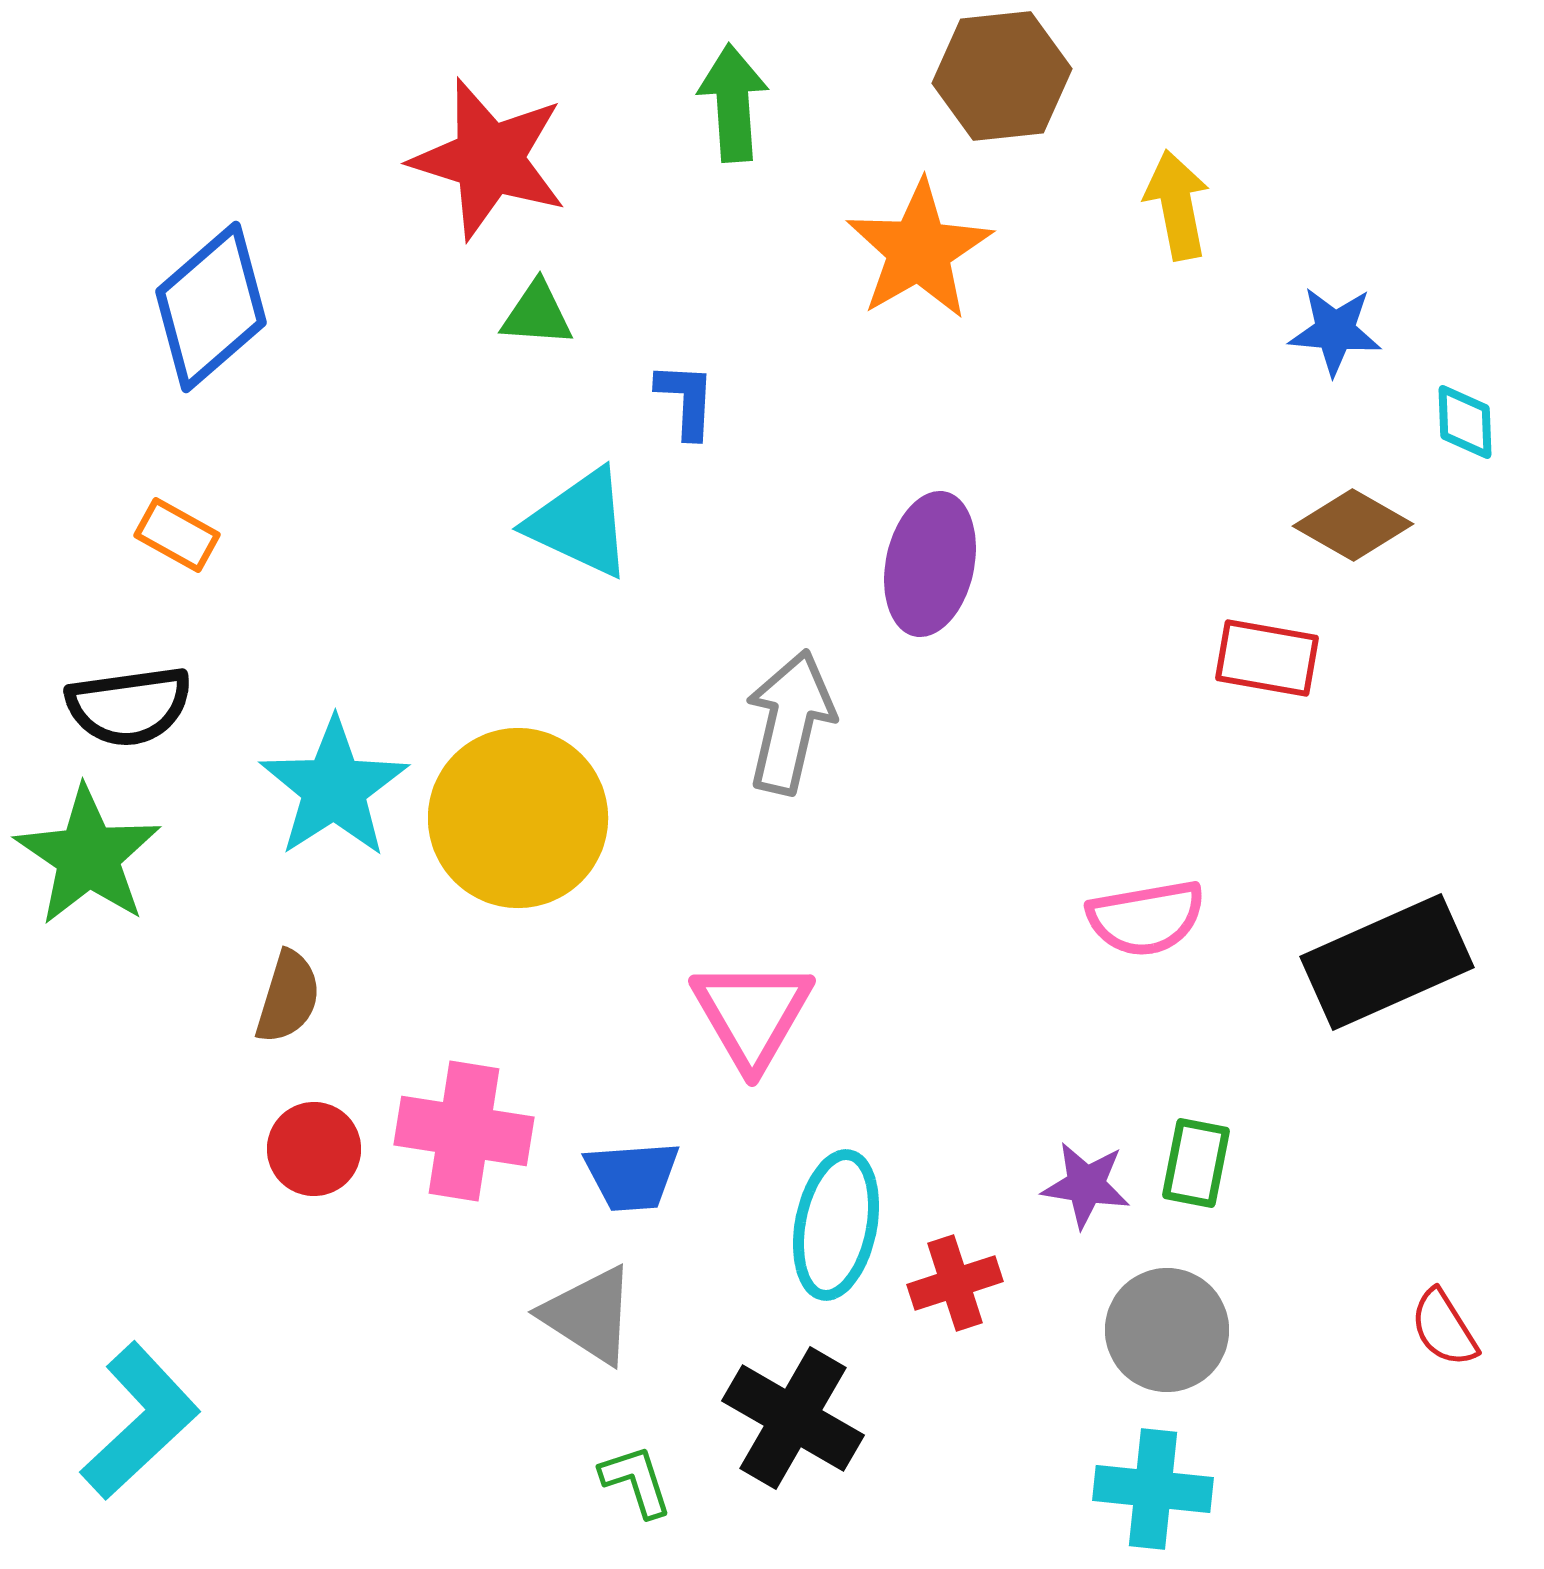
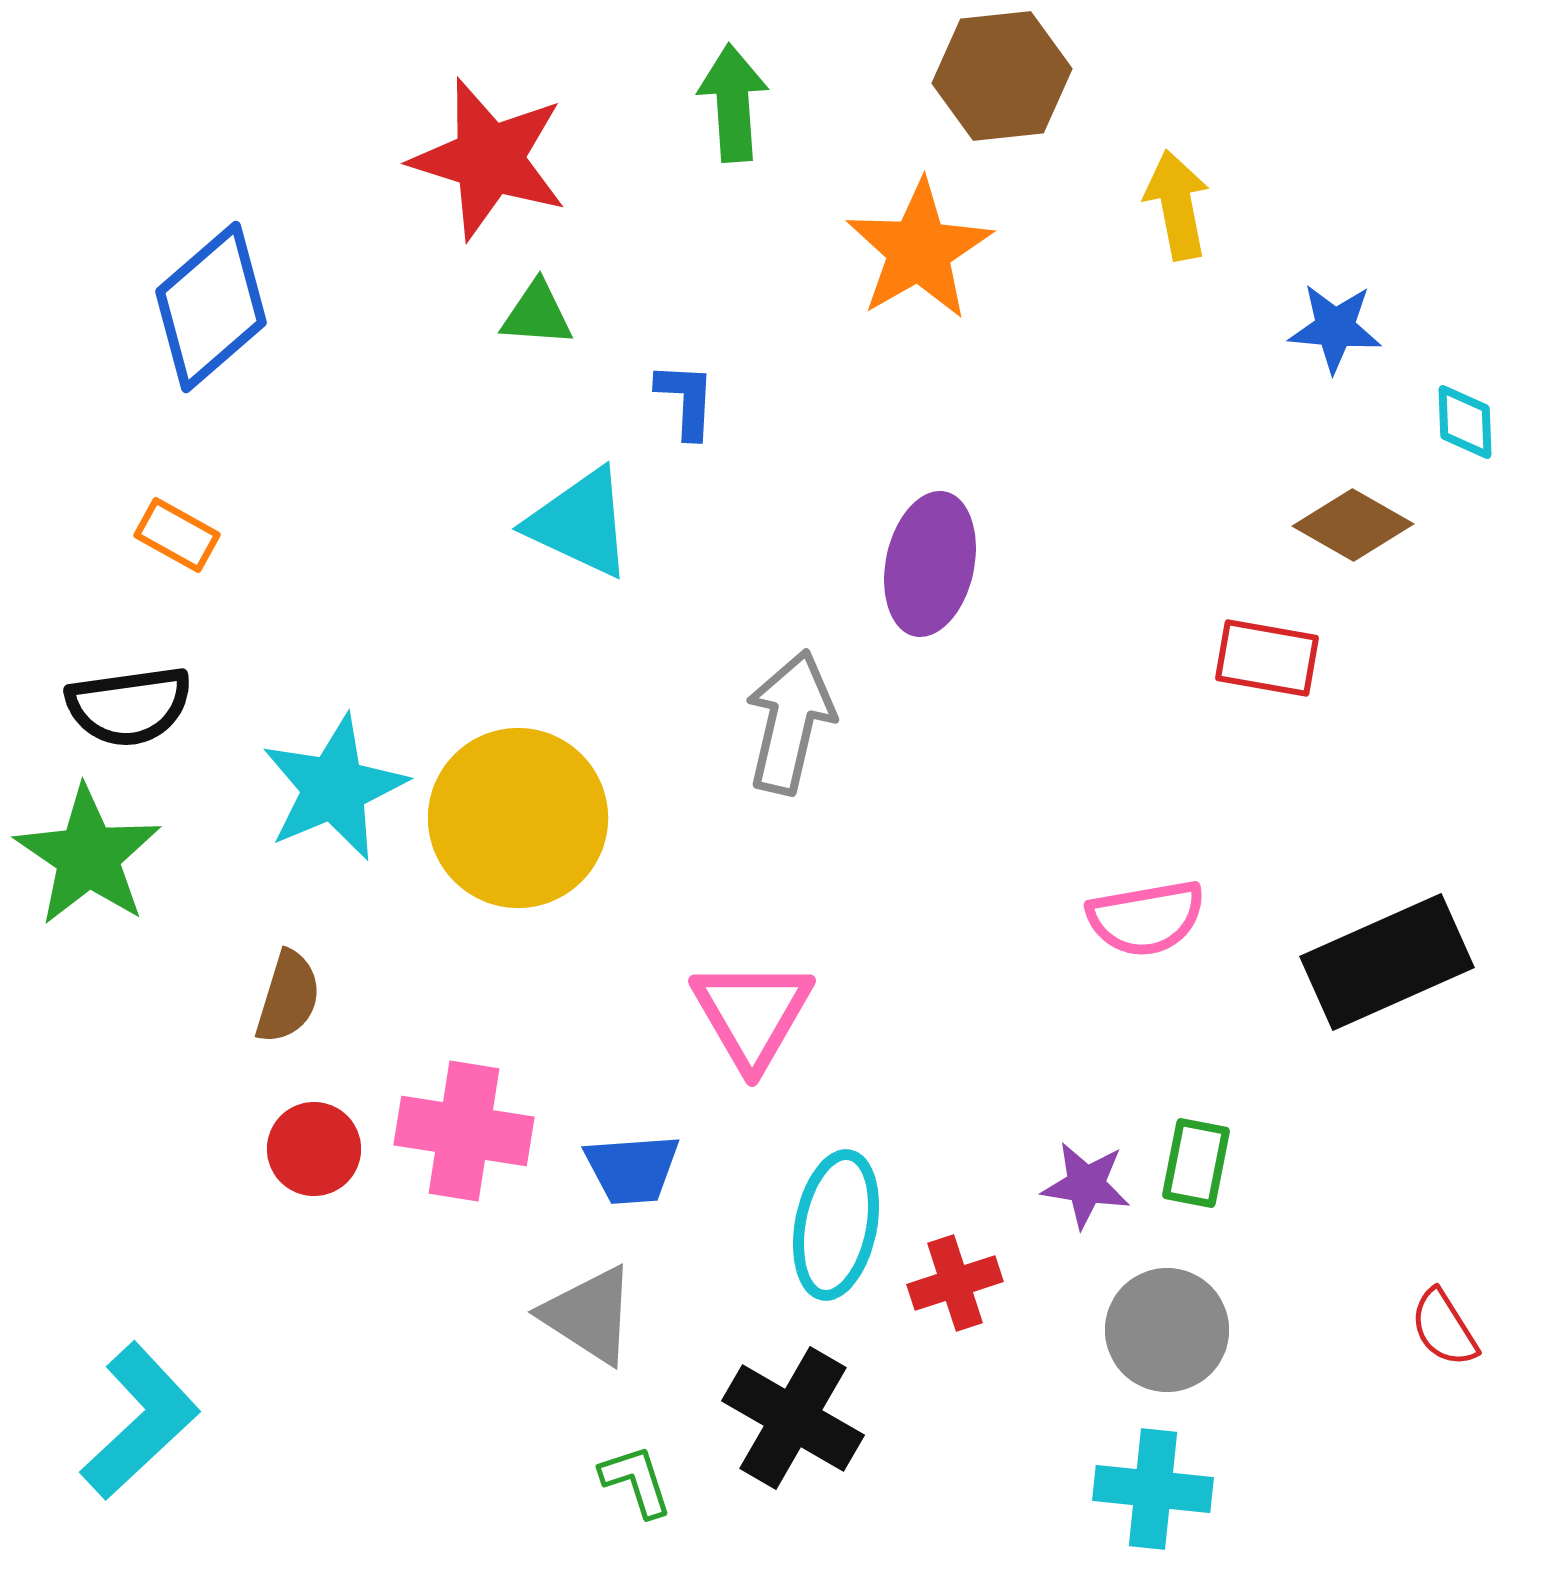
blue star: moved 3 px up
cyan star: rotated 10 degrees clockwise
blue trapezoid: moved 7 px up
